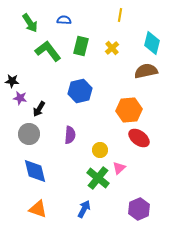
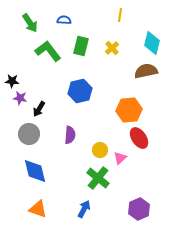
red ellipse: rotated 20 degrees clockwise
pink triangle: moved 1 px right, 10 px up
